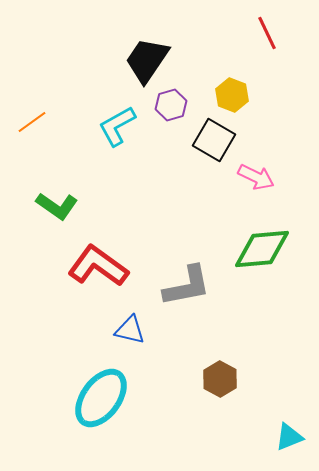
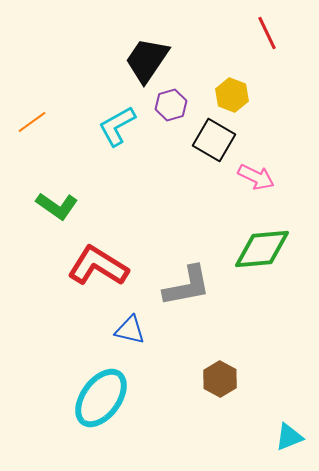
red L-shape: rotated 4 degrees counterclockwise
